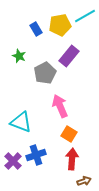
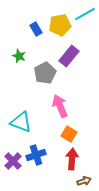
cyan line: moved 2 px up
